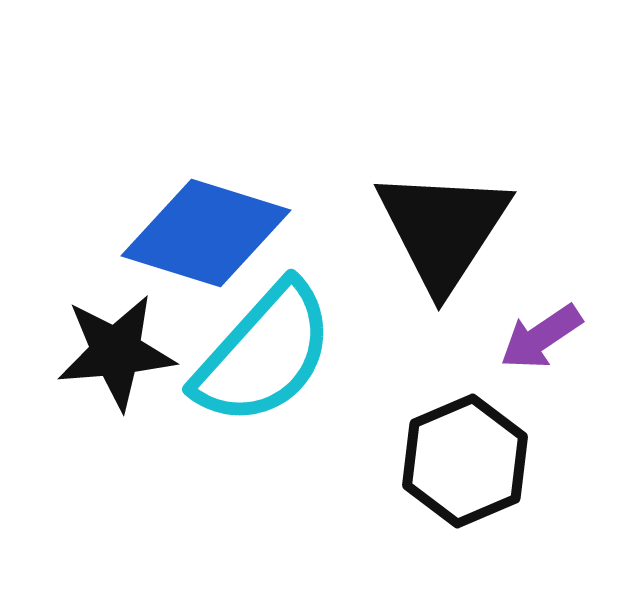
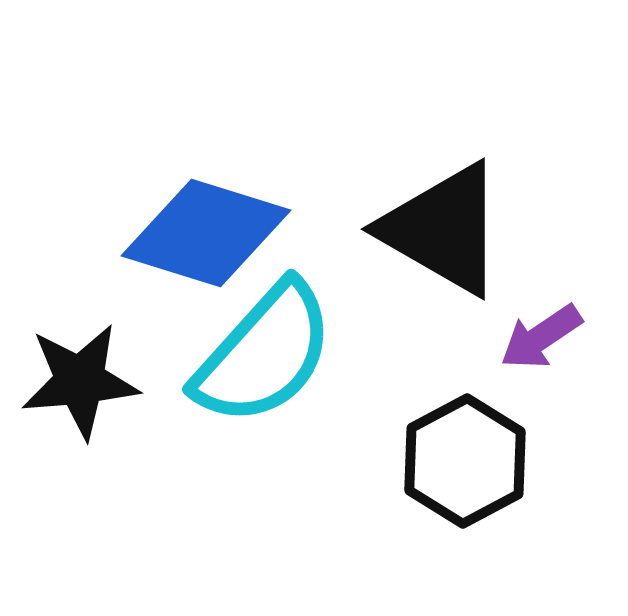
black triangle: rotated 33 degrees counterclockwise
black star: moved 36 px left, 29 px down
black hexagon: rotated 5 degrees counterclockwise
